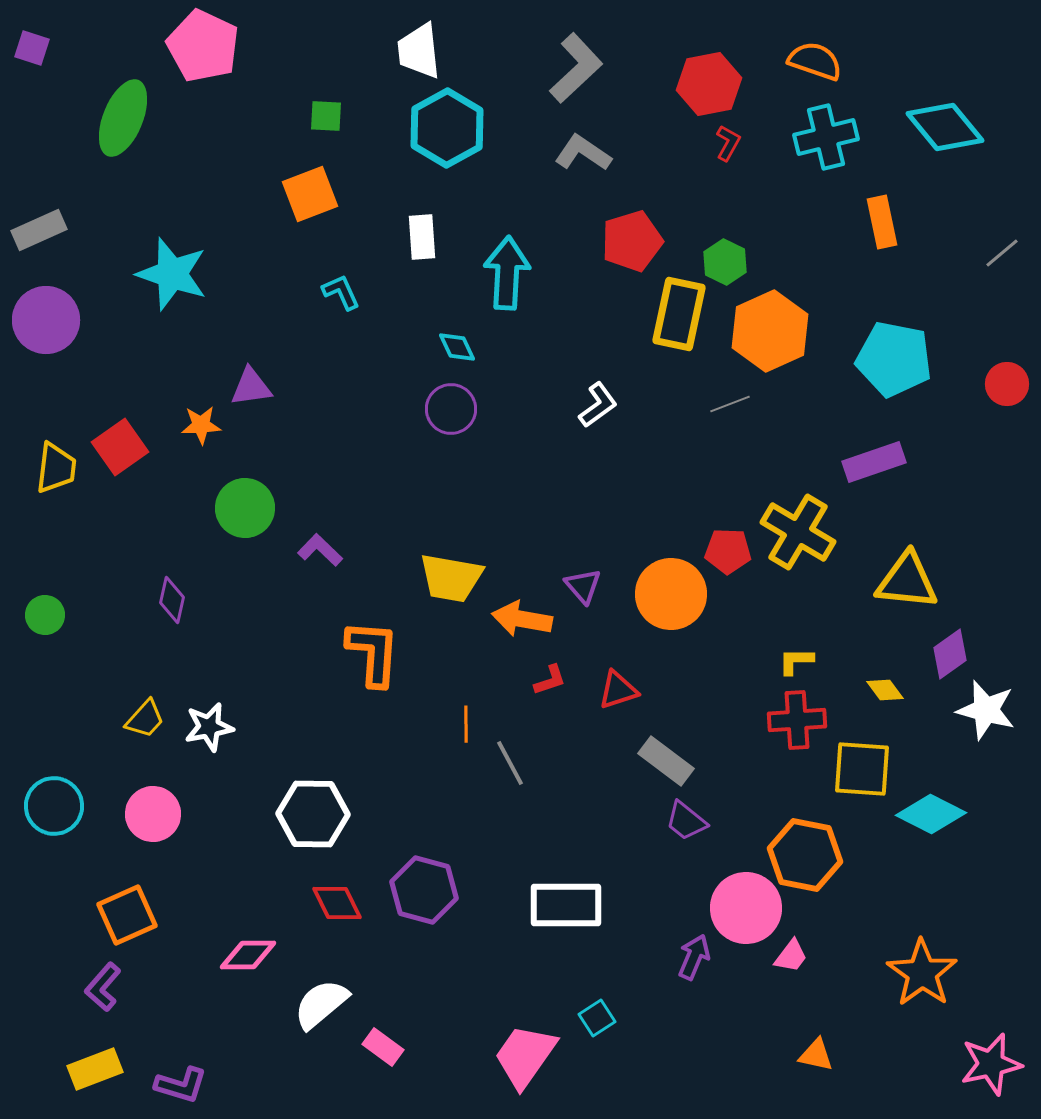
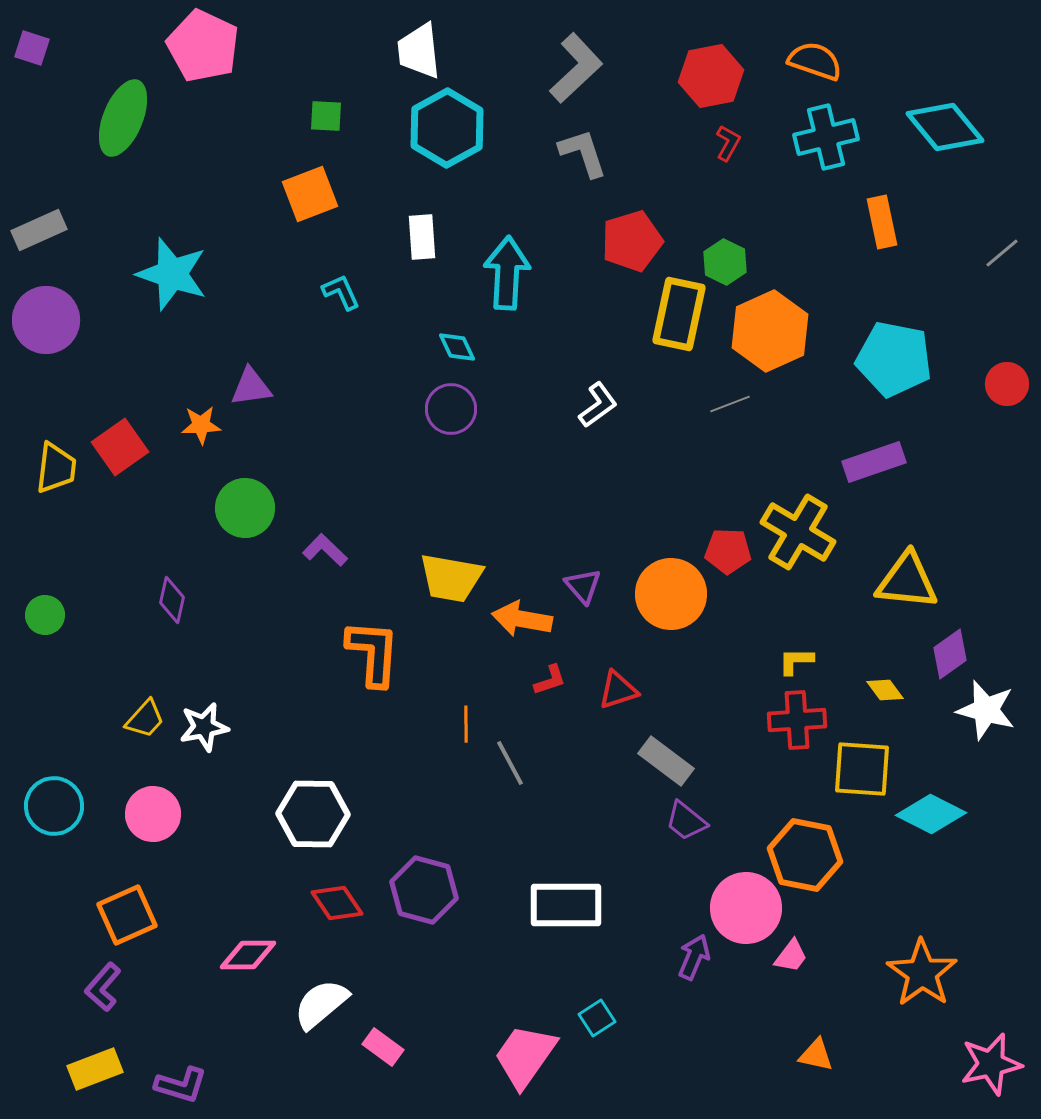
red hexagon at (709, 84): moved 2 px right, 8 px up
gray L-shape at (583, 153): rotated 38 degrees clockwise
purple L-shape at (320, 550): moved 5 px right
white star at (209, 727): moved 5 px left
red diamond at (337, 903): rotated 8 degrees counterclockwise
